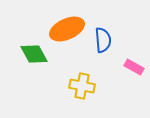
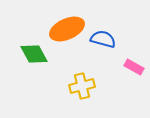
blue semicircle: moved 1 px up; rotated 70 degrees counterclockwise
yellow cross: rotated 25 degrees counterclockwise
